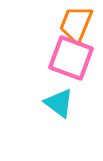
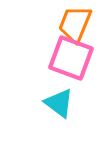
orange trapezoid: moved 1 px left
